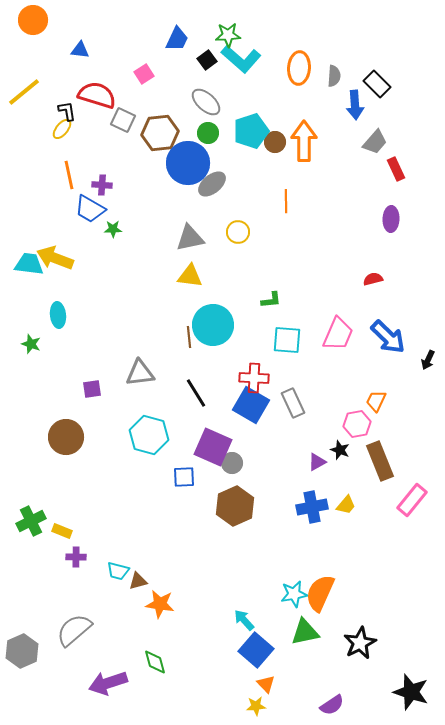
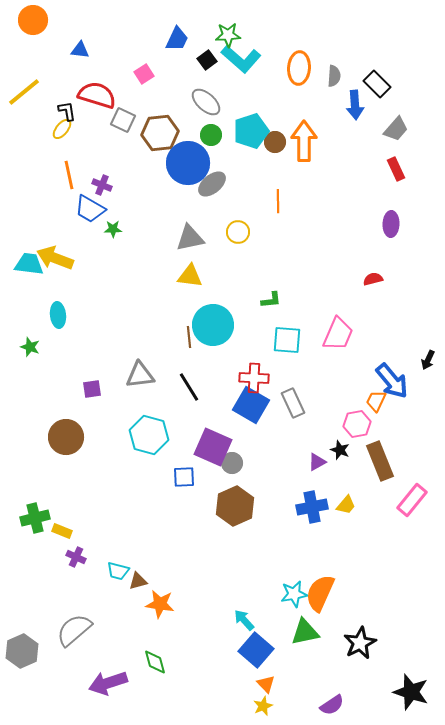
green circle at (208, 133): moved 3 px right, 2 px down
gray trapezoid at (375, 142): moved 21 px right, 13 px up
purple cross at (102, 185): rotated 18 degrees clockwise
orange line at (286, 201): moved 8 px left
purple ellipse at (391, 219): moved 5 px down
blue arrow at (388, 337): moved 4 px right, 44 px down; rotated 6 degrees clockwise
green star at (31, 344): moved 1 px left, 3 px down
gray triangle at (140, 373): moved 2 px down
black line at (196, 393): moved 7 px left, 6 px up
green cross at (31, 521): moved 4 px right, 3 px up; rotated 12 degrees clockwise
purple cross at (76, 557): rotated 24 degrees clockwise
yellow star at (256, 706): moved 7 px right; rotated 18 degrees counterclockwise
